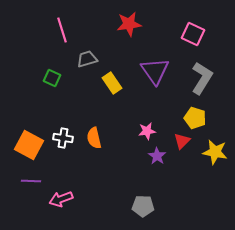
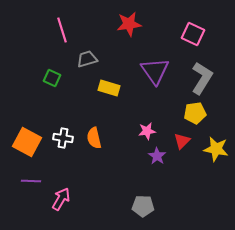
yellow rectangle: moved 3 px left, 5 px down; rotated 40 degrees counterclockwise
yellow pentagon: moved 5 px up; rotated 25 degrees counterclockwise
orange square: moved 2 px left, 3 px up
yellow star: moved 1 px right, 3 px up
pink arrow: rotated 140 degrees clockwise
